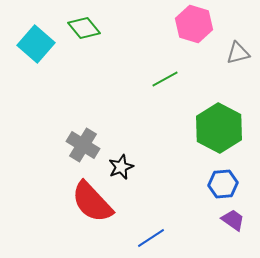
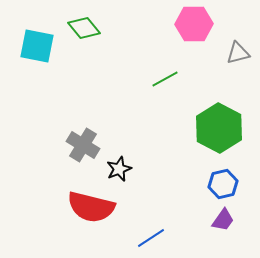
pink hexagon: rotated 18 degrees counterclockwise
cyan square: moved 1 px right, 2 px down; rotated 30 degrees counterclockwise
black star: moved 2 px left, 2 px down
blue hexagon: rotated 8 degrees counterclockwise
red semicircle: moved 1 px left, 5 px down; rotated 33 degrees counterclockwise
purple trapezoid: moved 10 px left; rotated 90 degrees clockwise
